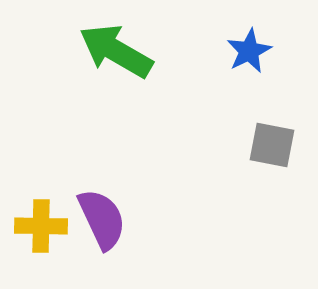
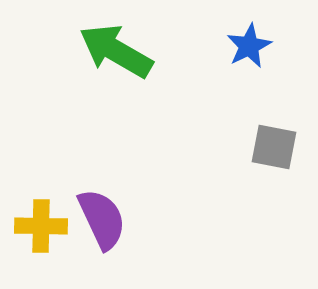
blue star: moved 5 px up
gray square: moved 2 px right, 2 px down
